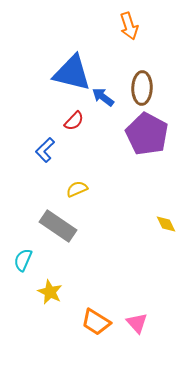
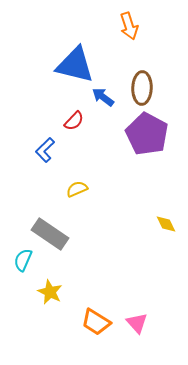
blue triangle: moved 3 px right, 8 px up
gray rectangle: moved 8 px left, 8 px down
